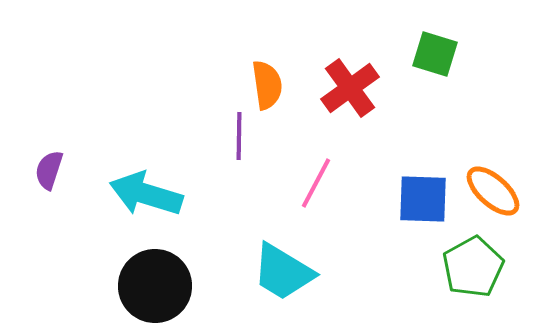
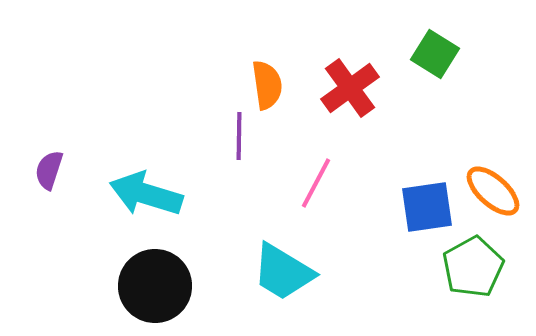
green square: rotated 15 degrees clockwise
blue square: moved 4 px right, 8 px down; rotated 10 degrees counterclockwise
